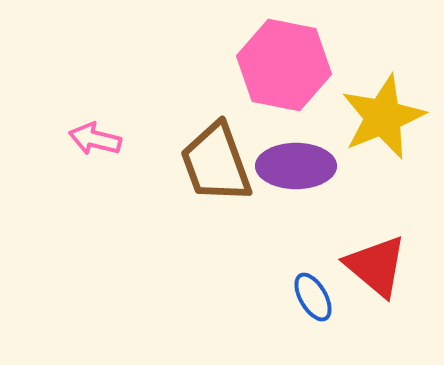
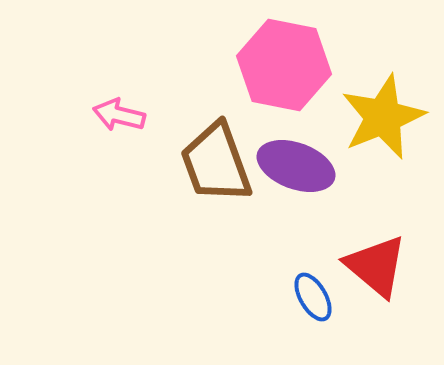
pink arrow: moved 24 px right, 24 px up
purple ellipse: rotated 20 degrees clockwise
